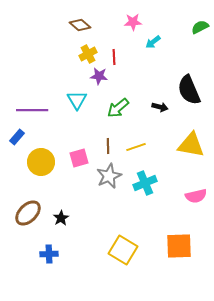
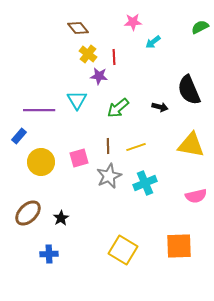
brown diamond: moved 2 px left, 3 px down; rotated 10 degrees clockwise
yellow cross: rotated 24 degrees counterclockwise
purple line: moved 7 px right
blue rectangle: moved 2 px right, 1 px up
